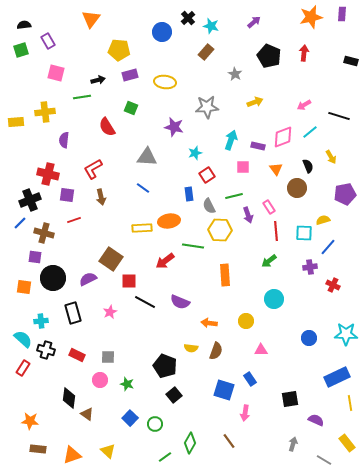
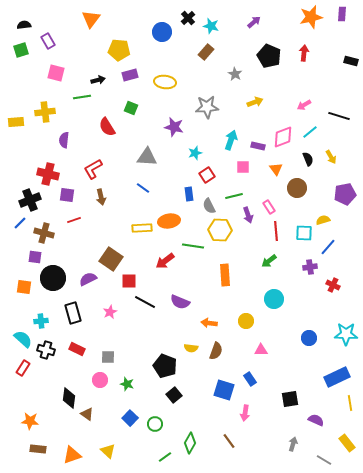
black semicircle at (308, 166): moved 7 px up
red rectangle at (77, 355): moved 6 px up
